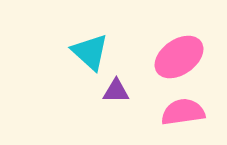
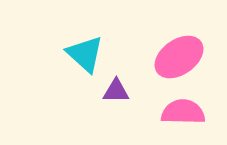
cyan triangle: moved 5 px left, 2 px down
pink semicircle: rotated 9 degrees clockwise
